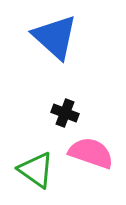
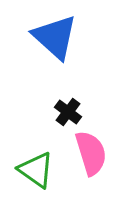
black cross: moved 3 px right, 1 px up; rotated 16 degrees clockwise
pink semicircle: rotated 54 degrees clockwise
